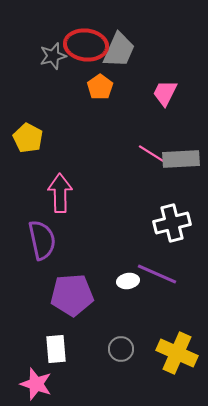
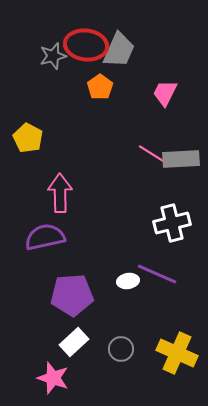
purple semicircle: moved 3 px right, 3 px up; rotated 90 degrees counterclockwise
white rectangle: moved 18 px right, 7 px up; rotated 52 degrees clockwise
pink star: moved 17 px right, 6 px up
